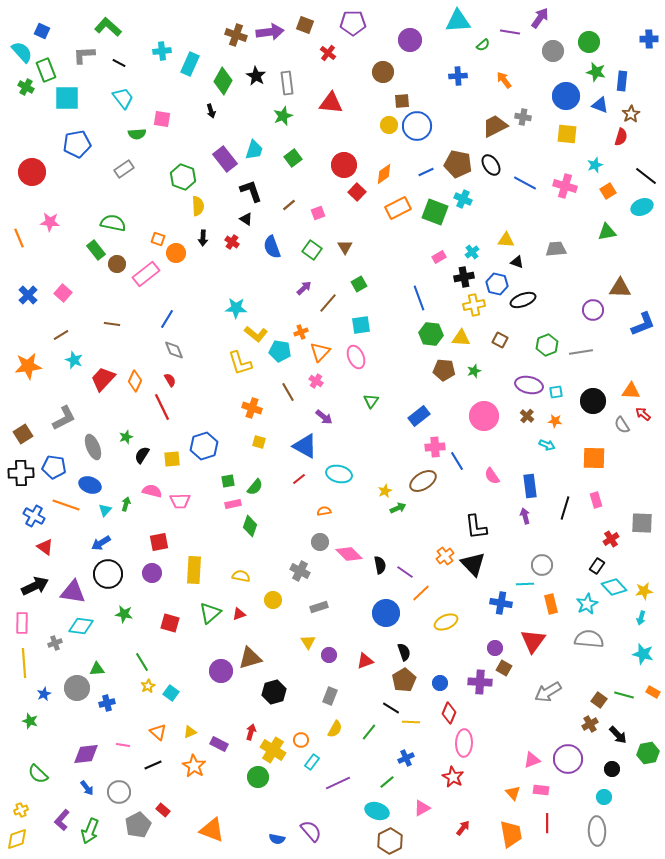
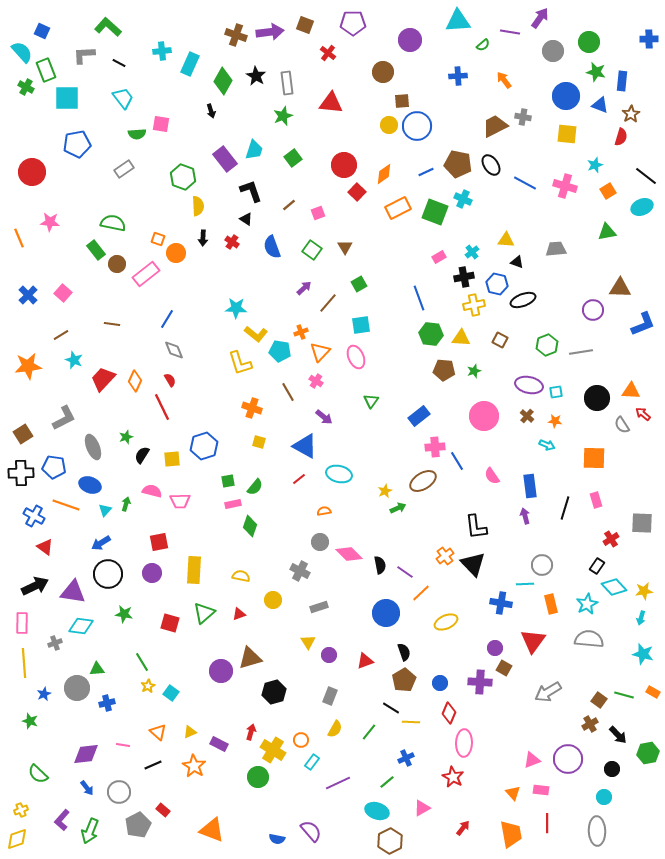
pink square at (162, 119): moved 1 px left, 5 px down
black circle at (593, 401): moved 4 px right, 3 px up
green triangle at (210, 613): moved 6 px left
